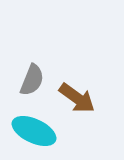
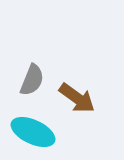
cyan ellipse: moved 1 px left, 1 px down
